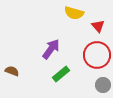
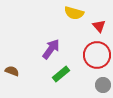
red triangle: moved 1 px right
